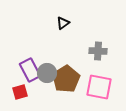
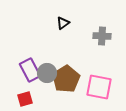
gray cross: moved 4 px right, 15 px up
red square: moved 5 px right, 7 px down
